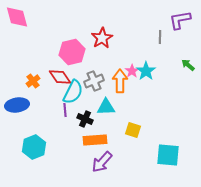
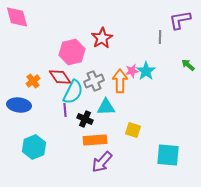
pink star: rotated 24 degrees clockwise
blue ellipse: moved 2 px right; rotated 15 degrees clockwise
